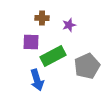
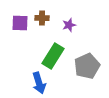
purple square: moved 11 px left, 19 px up
green rectangle: rotated 30 degrees counterclockwise
blue arrow: moved 2 px right, 3 px down
